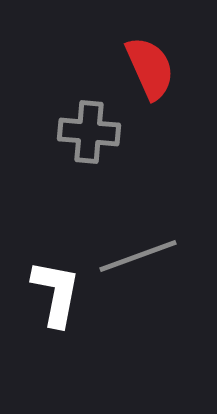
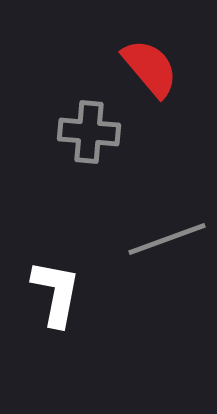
red semicircle: rotated 16 degrees counterclockwise
gray line: moved 29 px right, 17 px up
